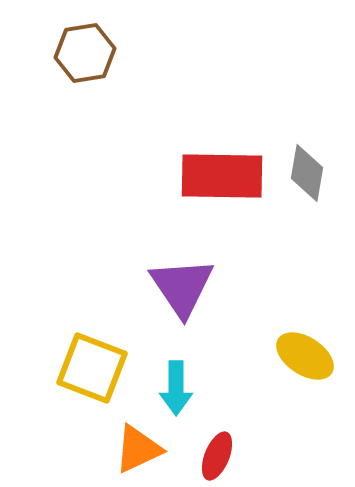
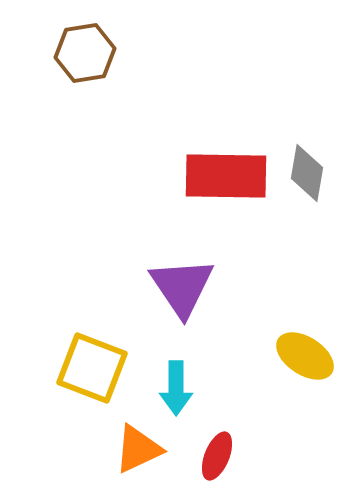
red rectangle: moved 4 px right
